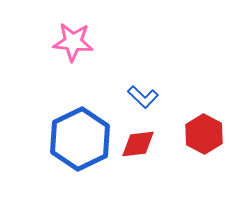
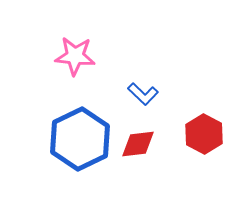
pink star: moved 2 px right, 14 px down
blue L-shape: moved 3 px up
